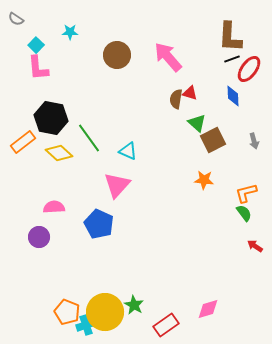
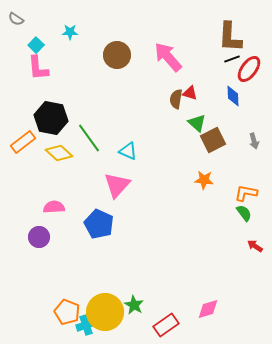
orange L-shape: rotated 25 degrees clockwise
